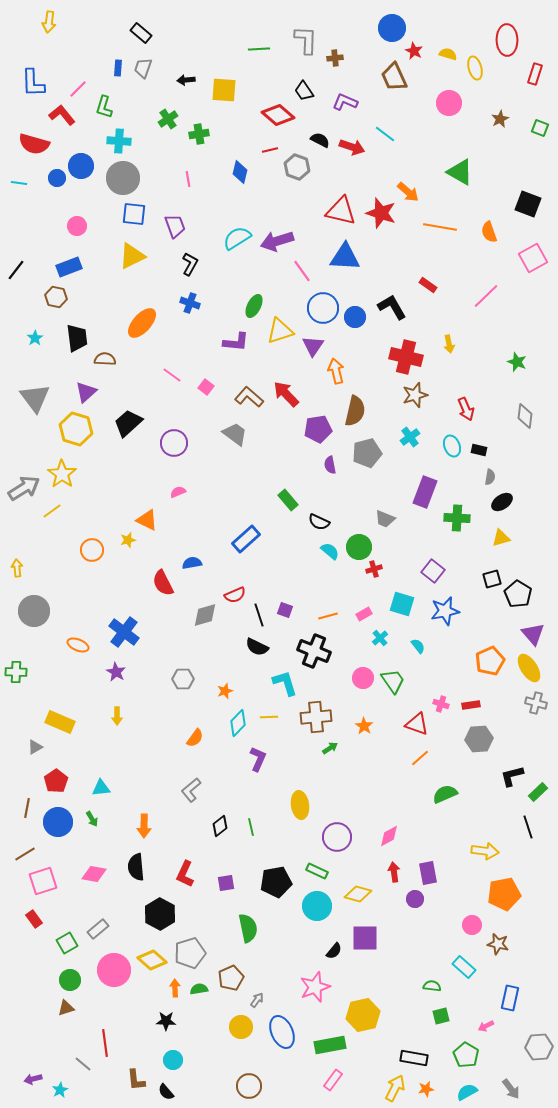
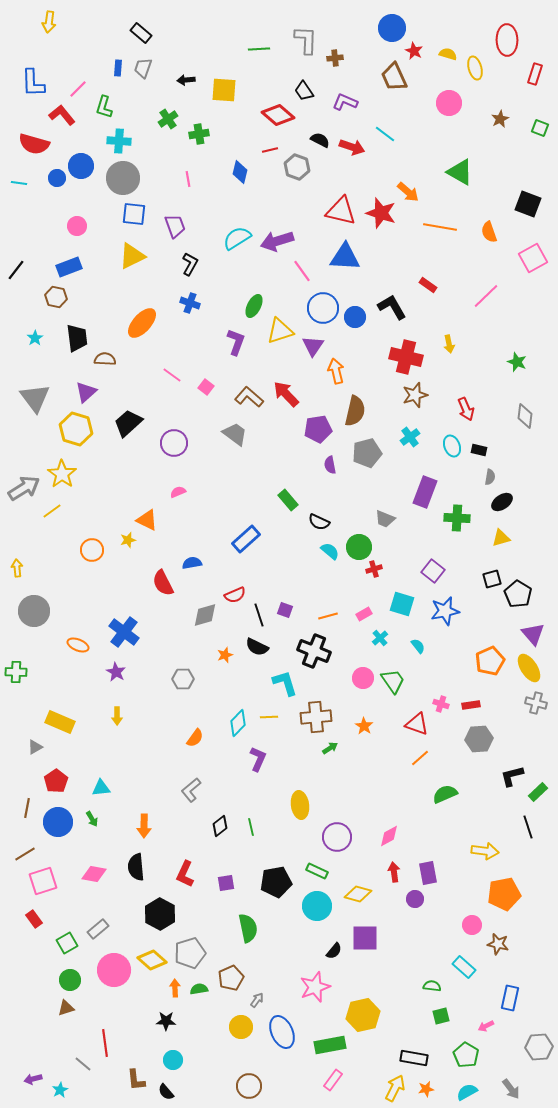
purple L-shape at (236, 342): rotated 76 degrees counterclockwise
orange star at (225, 691): moved 36 px up
